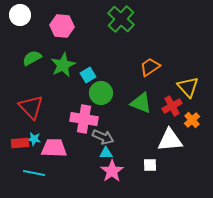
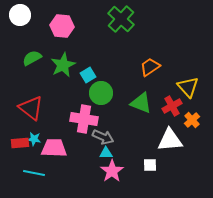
red triangle: moved 1 px down; rotated 8 degrees counterclockwise
